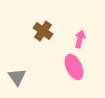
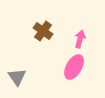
pink ellipse: rotated 55 degrees clockwise
